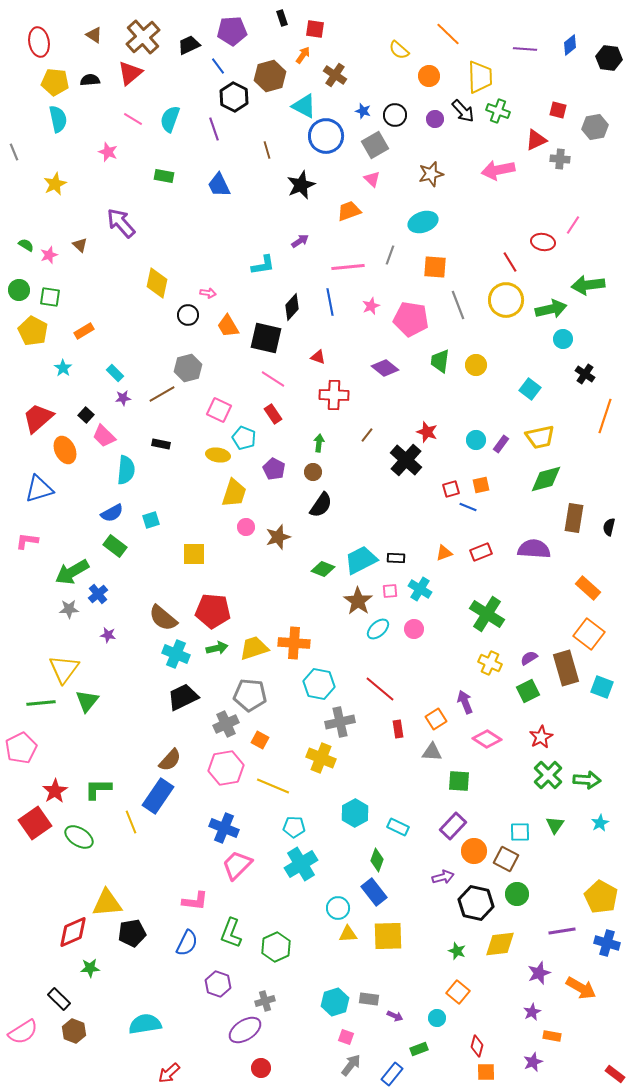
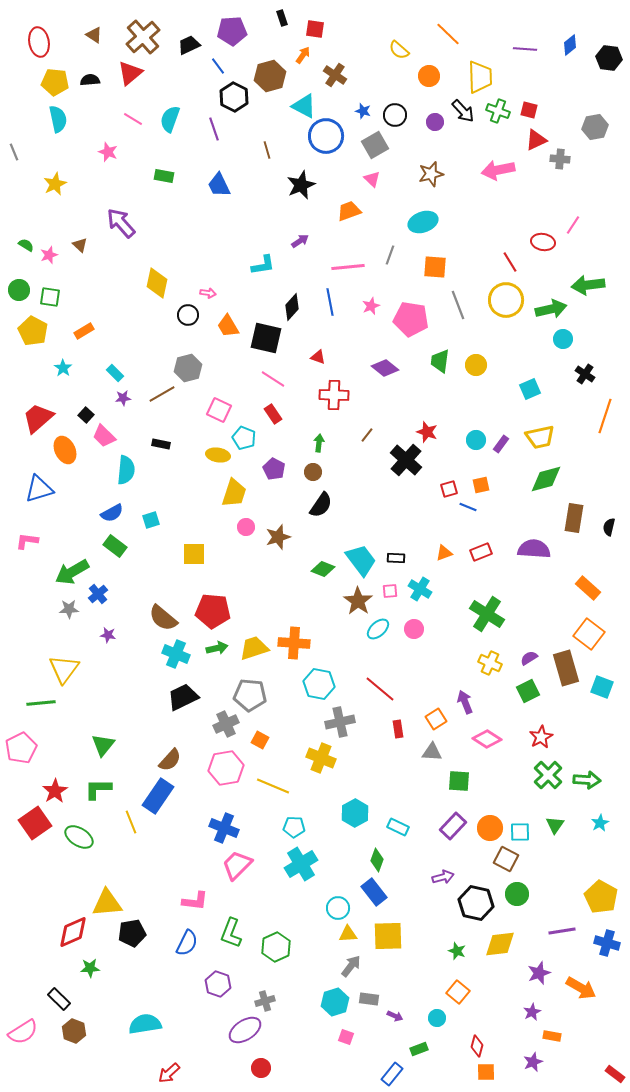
red square at (558, 110): moved 29 px left
purple circle at (435, 119): moved 3 px down
cyan square at (530, 389): rotated 30 degrees clockwise
red square at (451, 489): moved 2 px left
cyan trapezoid at (361, 560): rotated 80 degrees clockwise
green triangle at (87, 701): moved 16 px right, 44 px down
orange circle at (474, 851): moved 16 px right, 23 px up
gray arrow at (351, 1065): moved 99 px up
